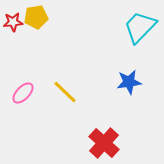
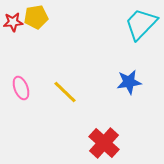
cyan trapezoid: moved 1 px right, 3 px up
pink ellipse: moved 2 px left, 5 px up; rotated 65 degrees counterclockwise
